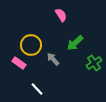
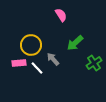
pink rectangle: rotated 40 degrees counterclockwise
white line: moved 21 px up
